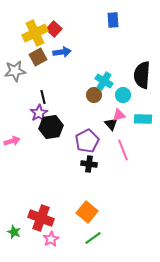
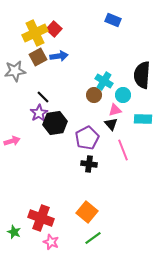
blue rectangle: rotated 63 degrees counterclockwise
blue arrow: moved 3 px left, 4 px down
black line: rotated 32 degrees counterclockwise
pink triangle: moved 4 px left, 5 px up
black hexagon: moved 4 px right, 4 px up
purple pentagon: moved 3 px up
pink star: moved 3 px down; rotated 21 degrees counterclockwise
